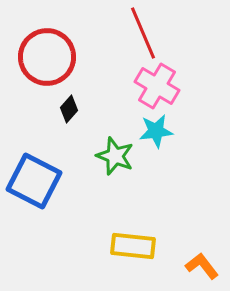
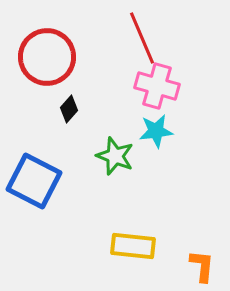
red line: moved 1 px left, 5 px down
pink cross: rotated 15 degrees counterclockwise
orange L-shape: rotated 44 degrees clockwise
